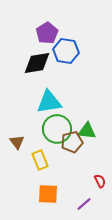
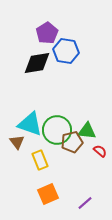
cyan triangle: moved 19 px left, 22 px down; rotated 28 degrees clockwise
green circle: moved 1 px down
red semicircle: moved 30 px up; rotated 24 degrees counterclockwise
orange square: rotated 25 degrees counterclockwise
purple line: moved 1 px right, 1 px up
